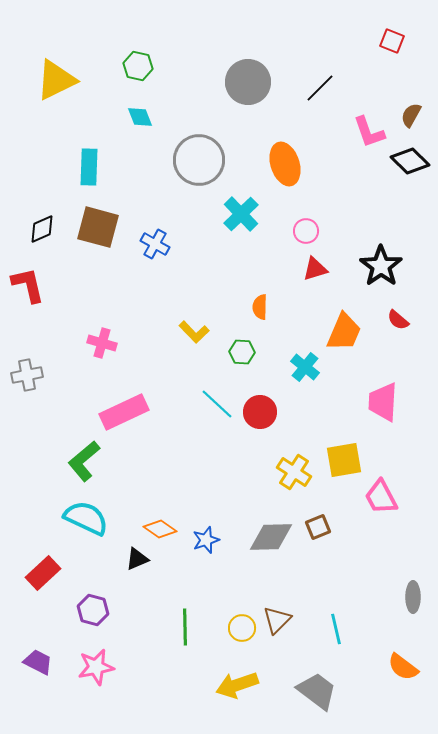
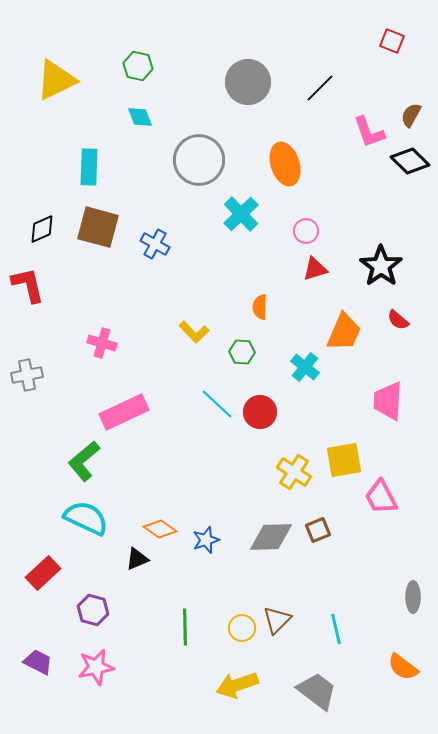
pink trapezoid at (383, 402): moved 5 px right, 1 px up
brown square at (318, 527): moved 3 px down
